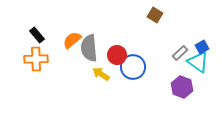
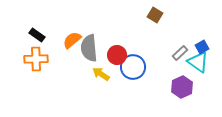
black rectangle: rotated 14 degrees counterclockwise
purple hexagon: rotated 15 degrees clockwise
